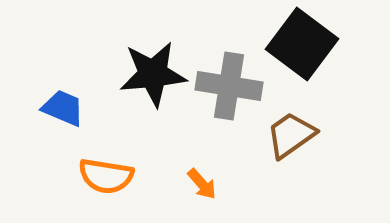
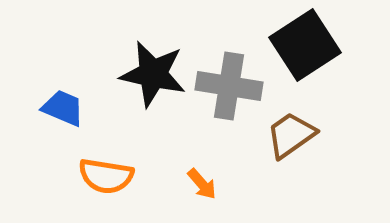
black square: moved 3 px right, 1 px down; rotated 20 degrees clockwise
black star: rotated 18 degrees clockwise
